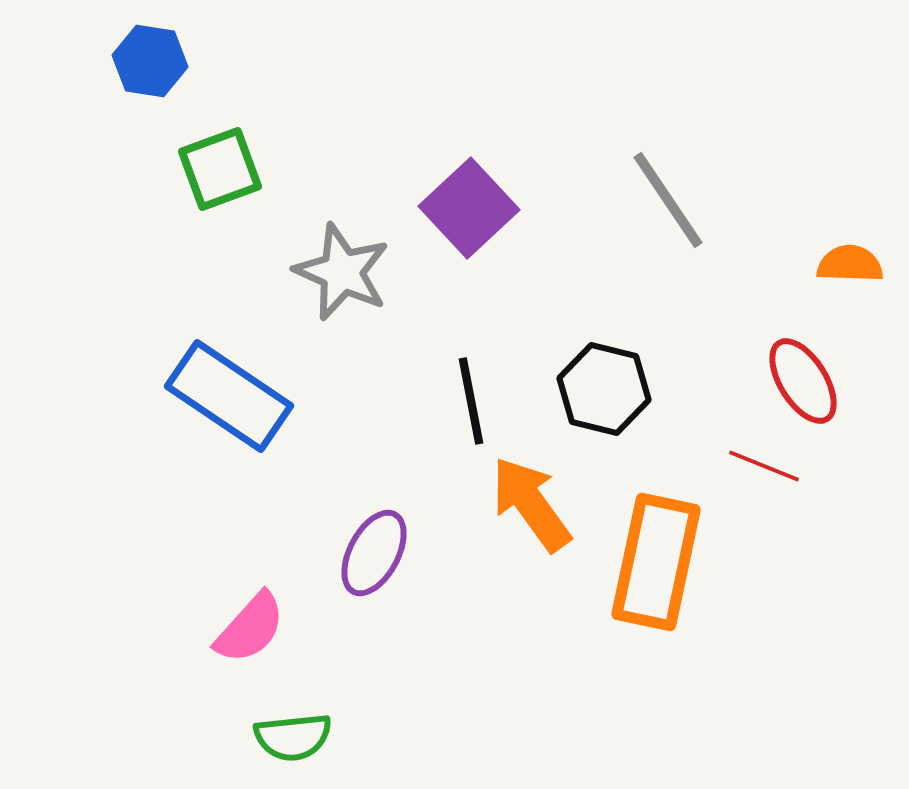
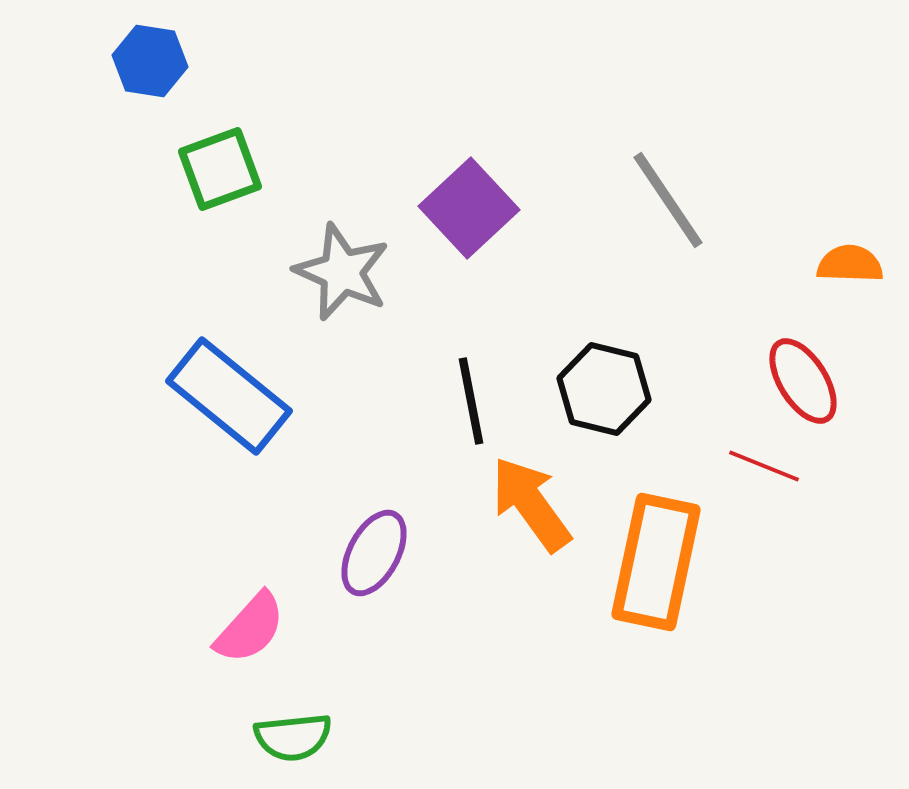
blue rectangle: rotated 5 degrees clockwise
